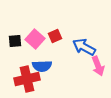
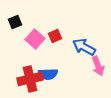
black square: moved 19 px up; rotated 16 degrees counterclockwise
blue semicircle: moved 6 px right, 8 px down
red cross: moved 3 px right
